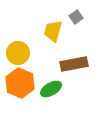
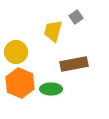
yellow circle: moved 2 px left, 1 px up
green ellipse: rotated 30 degrees clockwise
